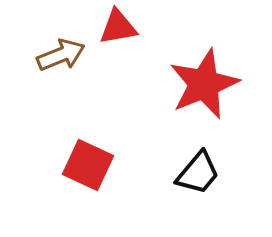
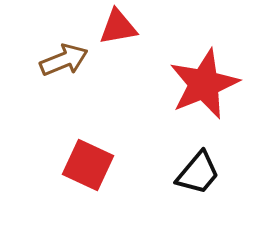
brown arrow: moved 3 px right, 5 px down
